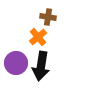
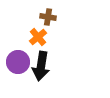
purple circle: moved 2 px right, 1 px up
